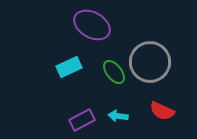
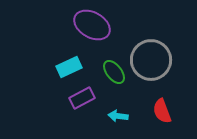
gray circle: moved 1 px right, 2 px up
red semicircle: rotated 45 degrees clockwise
purple rectangle: moved 22 px up
